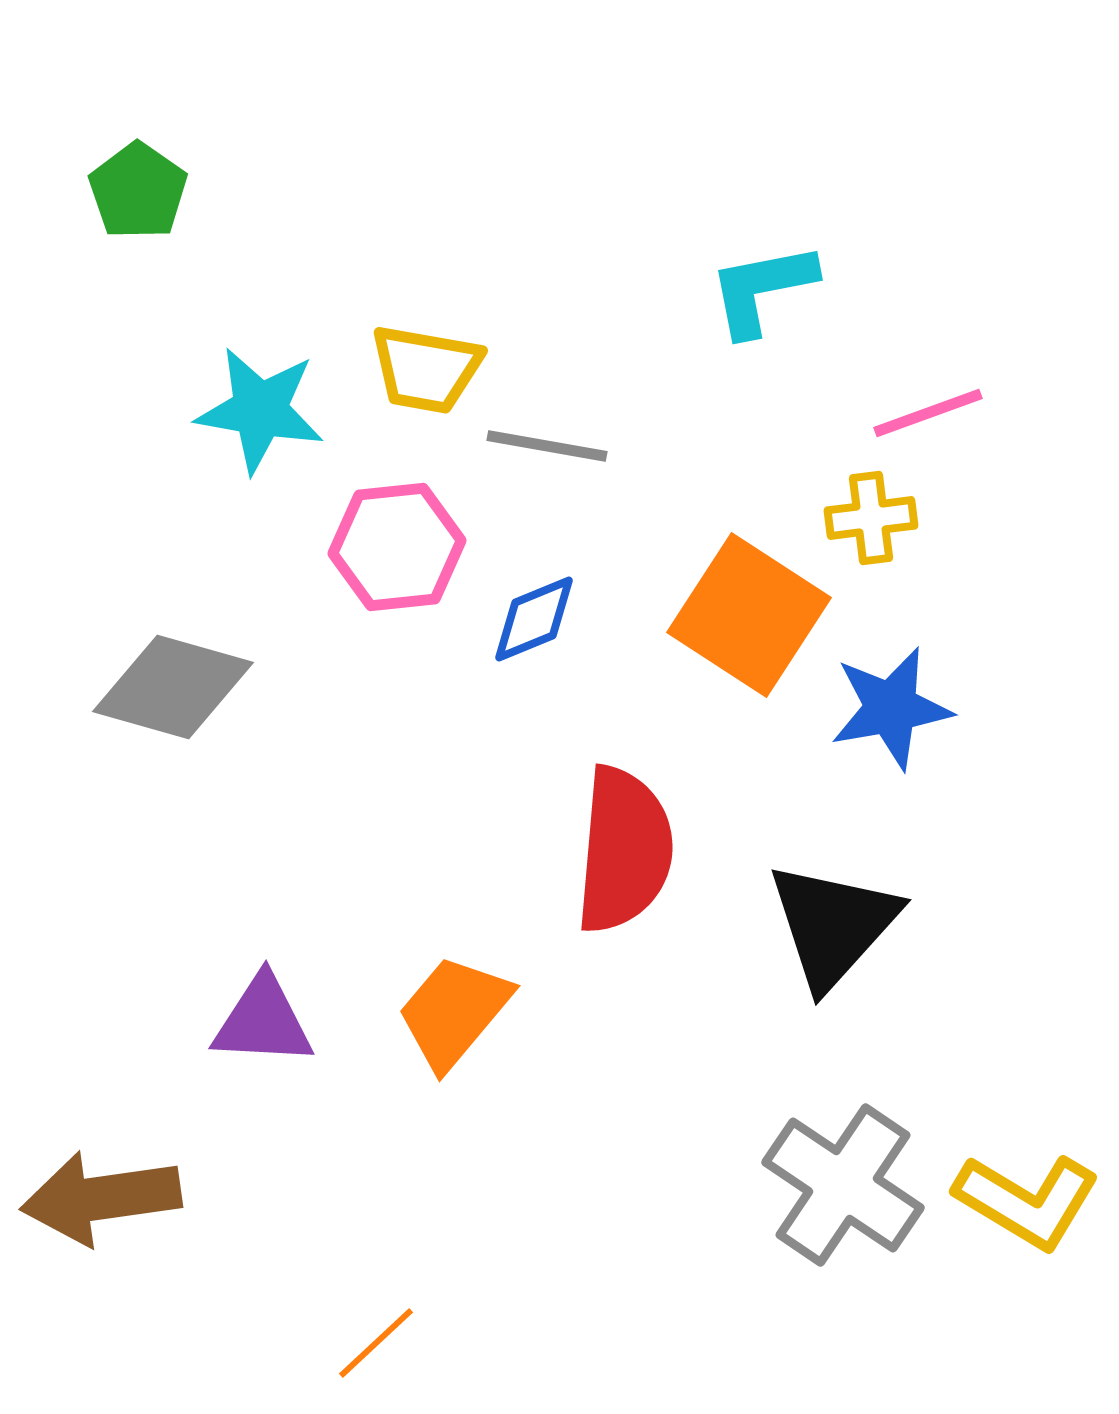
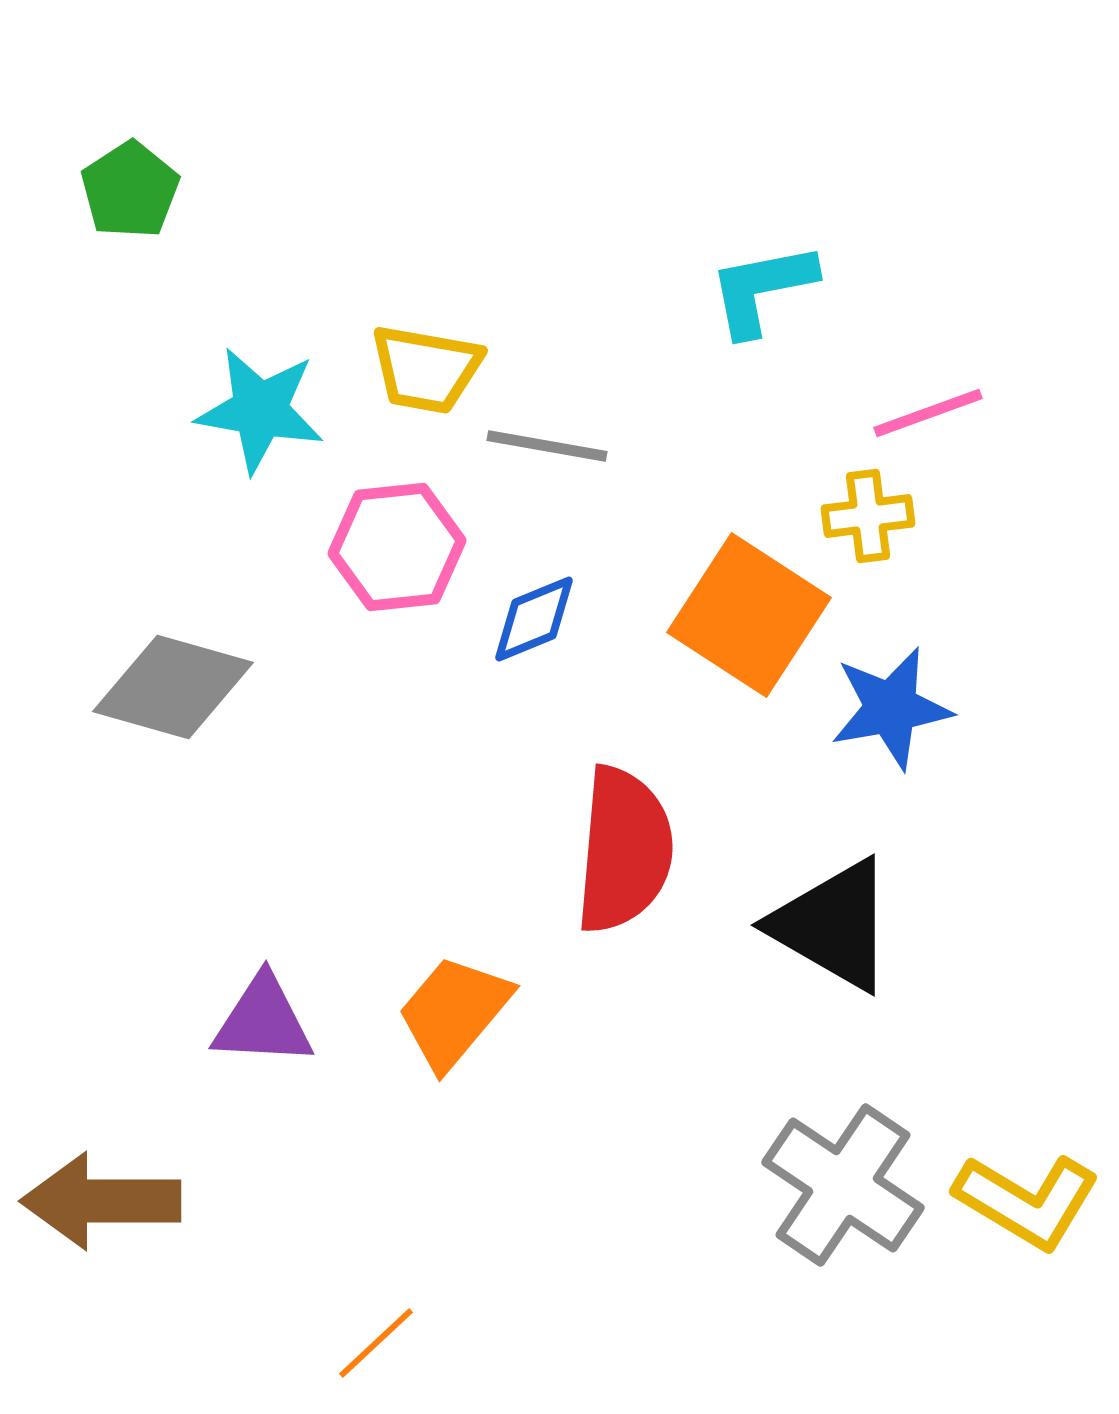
green pentagon: moved 8 px left, 1 px up; rotated 4 degrees clockwise
yellow cross: moved 3 px left, 2 px up
black triangle: rotated 42 degrees counterclockwise
brown arrow: moved 3 px down; rotated 8 degrees clockwise
